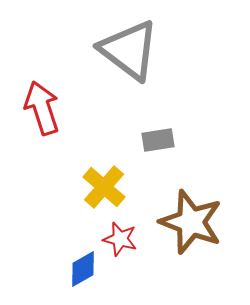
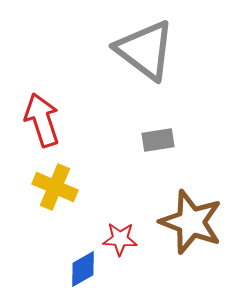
gray triangle: moved 16 px right
red arrow: moved 12 px down
yellow cross: moved 49 px left; rotated 18 degrees counterclockwise
red star: rotated 12 degrees counterclockwise
